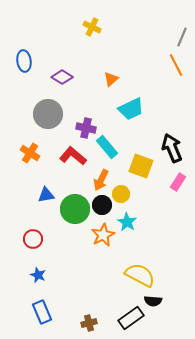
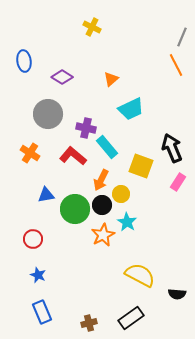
black semicircle: moved 24 px right, 7 px up
